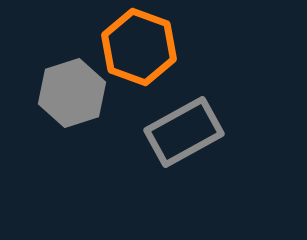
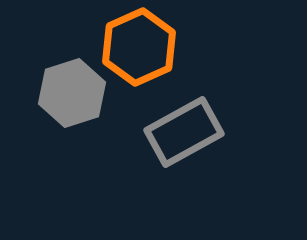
orange hexagon: rotated 16 degrees clockwise
